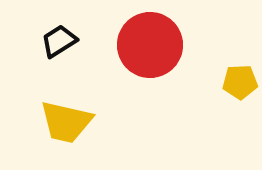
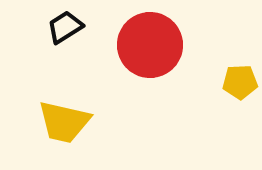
black trapezoid: moved 6 px right, 14 px up
yellow trapezoid: moved 2 px left
